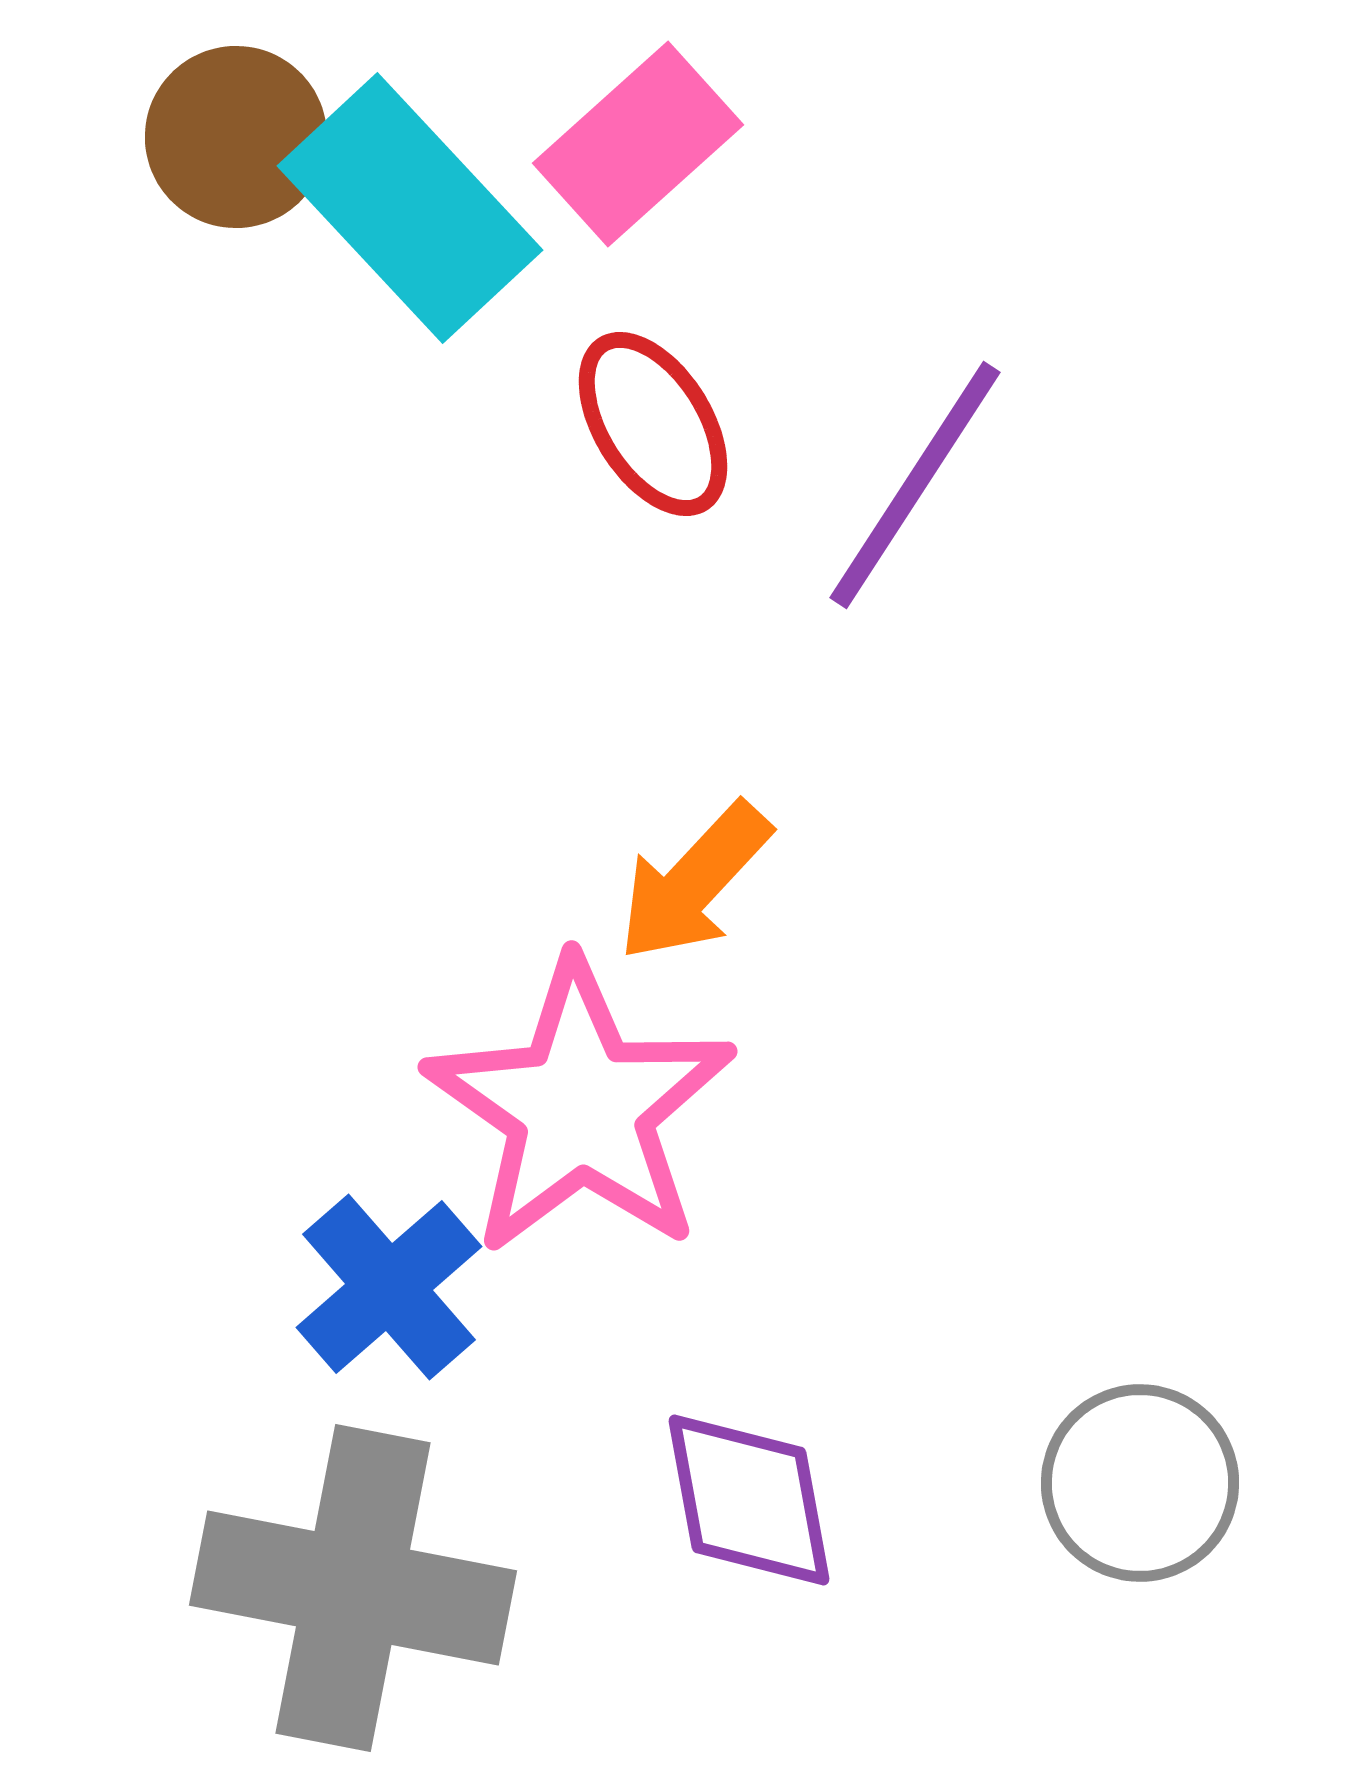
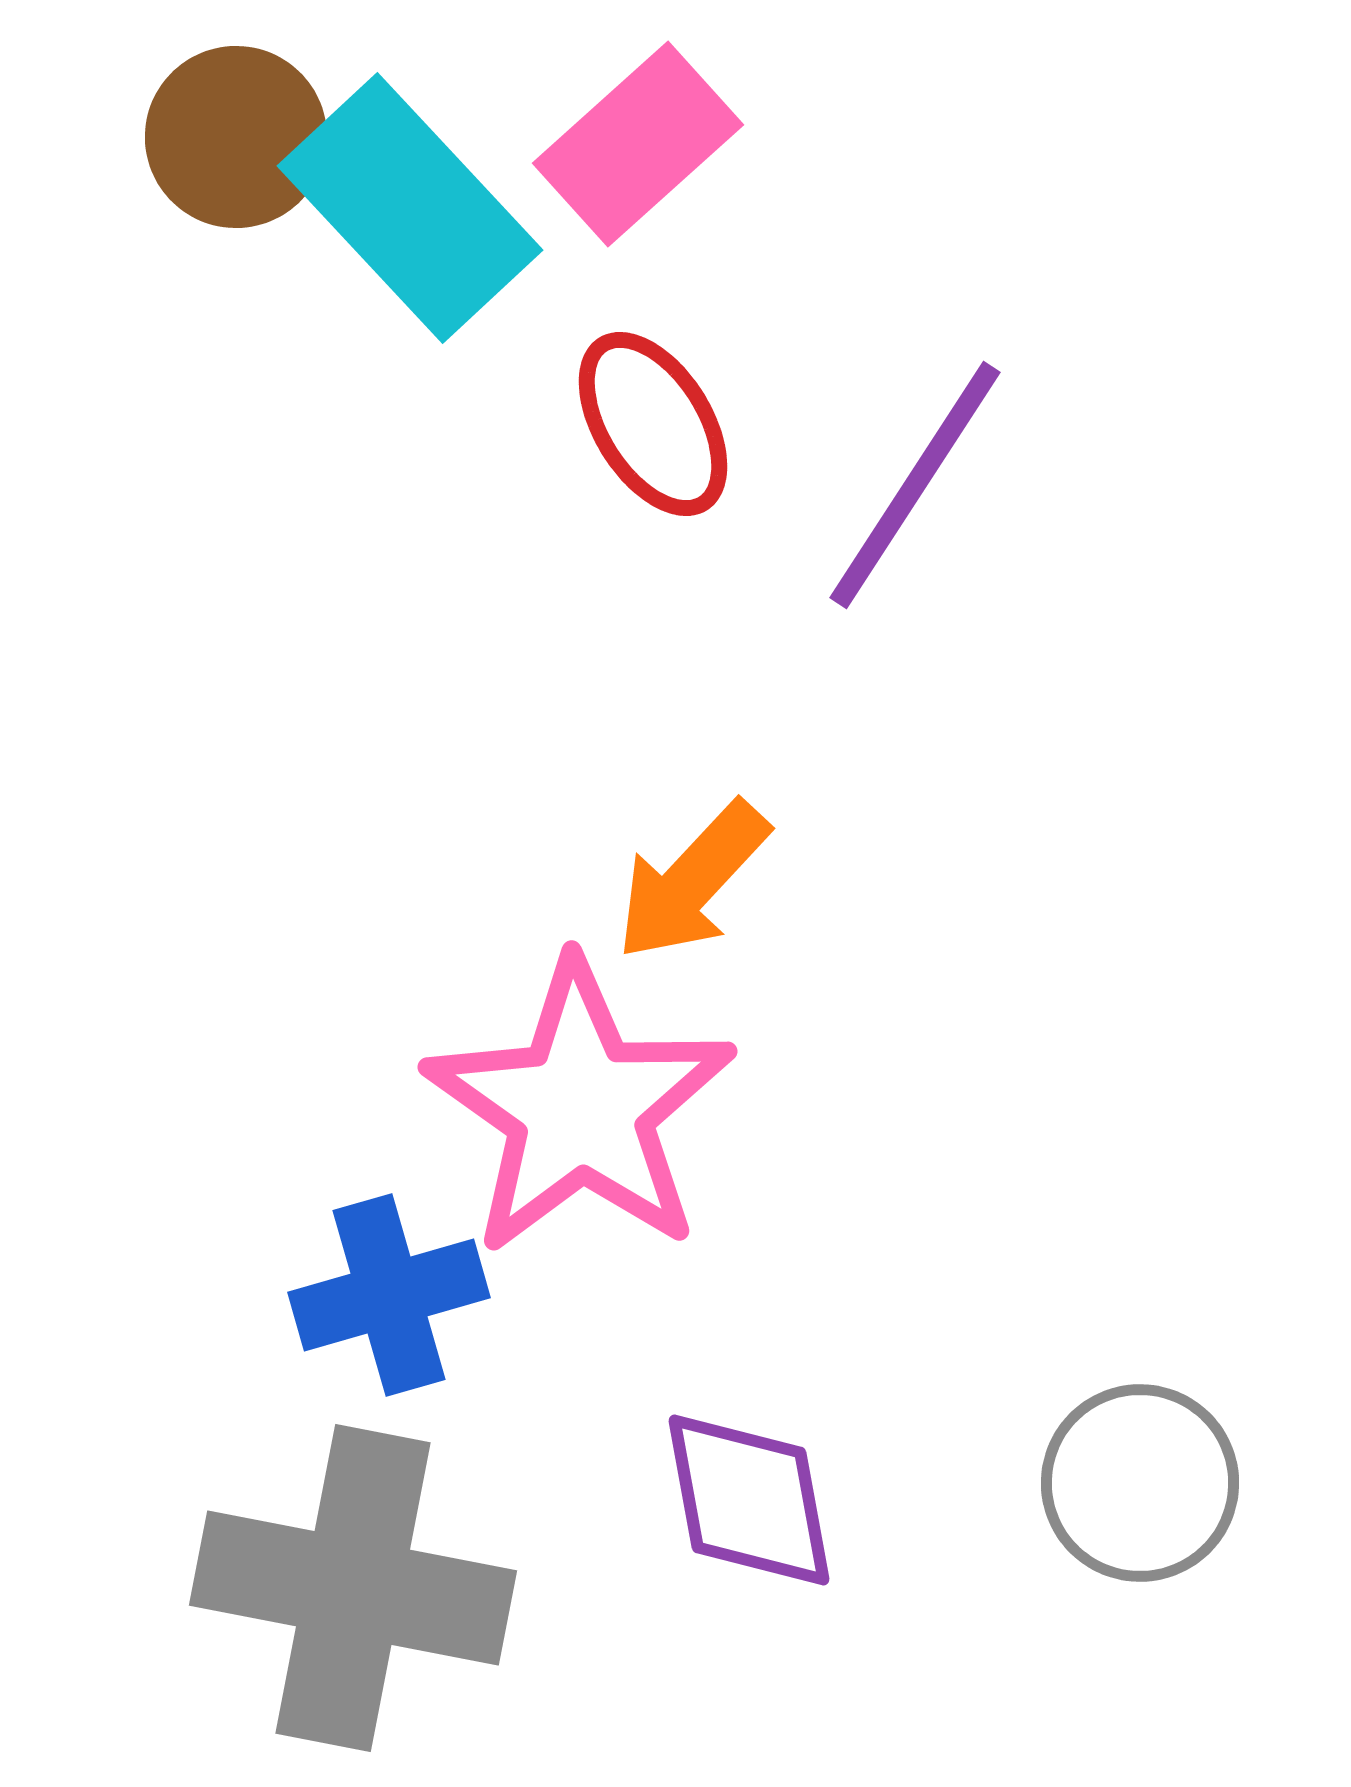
orange arrow: moved 2 px left, 1 px up
blue cross: moved 8 px down; rotated 25 degrees clockwise
